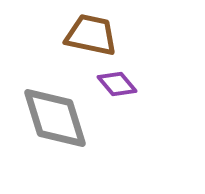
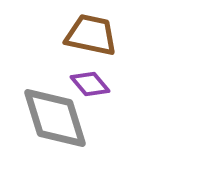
purple diamond: moved 27 px left
